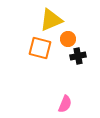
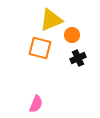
orange circle: moved 4 px right, 4 px up
black cross: moved 2 px down; rotated 14 degrees counterclockwise
pink semicircle: moved 29 px left
